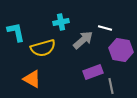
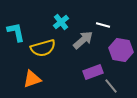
cyan cross: rotated 28 degrees counterclockwise
white line: moved 2 px left, 3 px up
orange triangle: rotated 48 degrees counterclockwise
gray line: rotated 28 degrees counterclockwise
